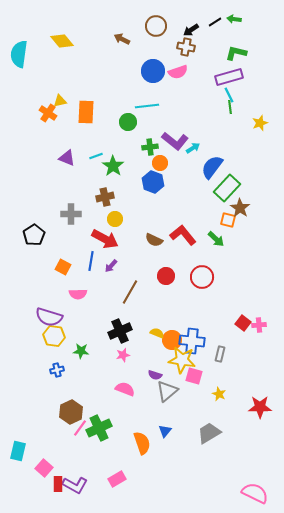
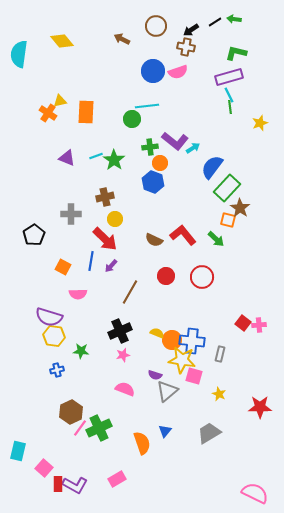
green circle at (128, 122): moved 4 px right, 3 px up
green star at (113, 166): moved 1 px right, 6 px up
red arrow at (105, 239): rotated 16 degrees clockwise
